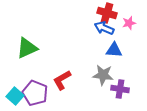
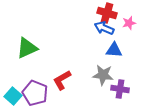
cyan square: moved 2 px left
